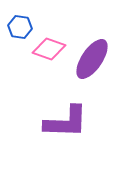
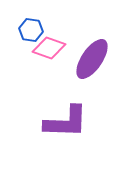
blue hexagon: moved 11 px right, 3 px down
pink diamond: moved 1 px up
